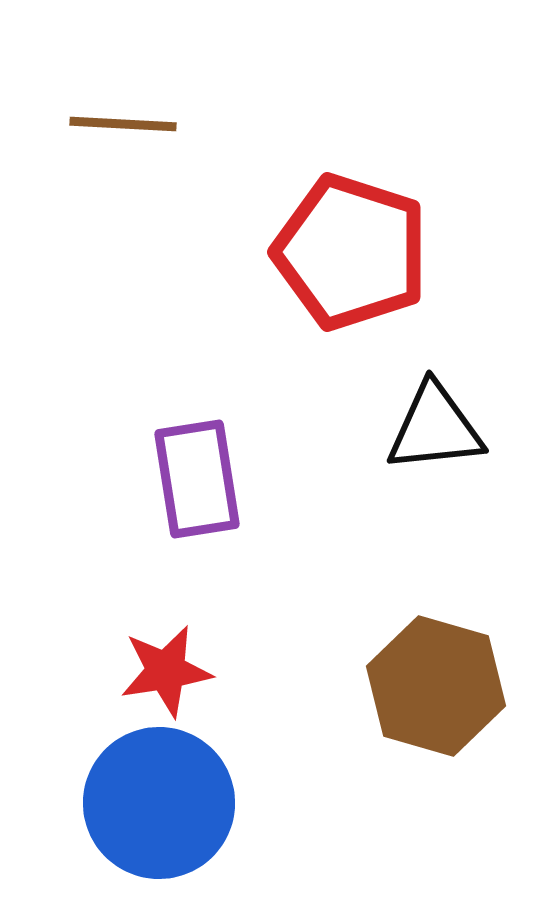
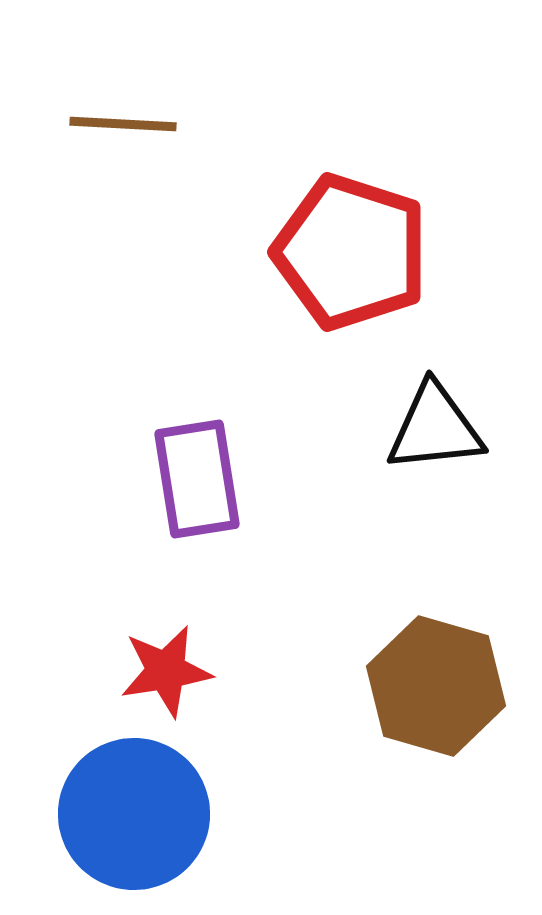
blue circle: moved 25 px left, 11 px down
